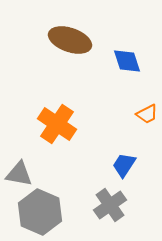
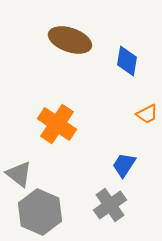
blue diamond: rotated 28 degrees clockwise
gray triangle: rotated 28 degrees clockwise
